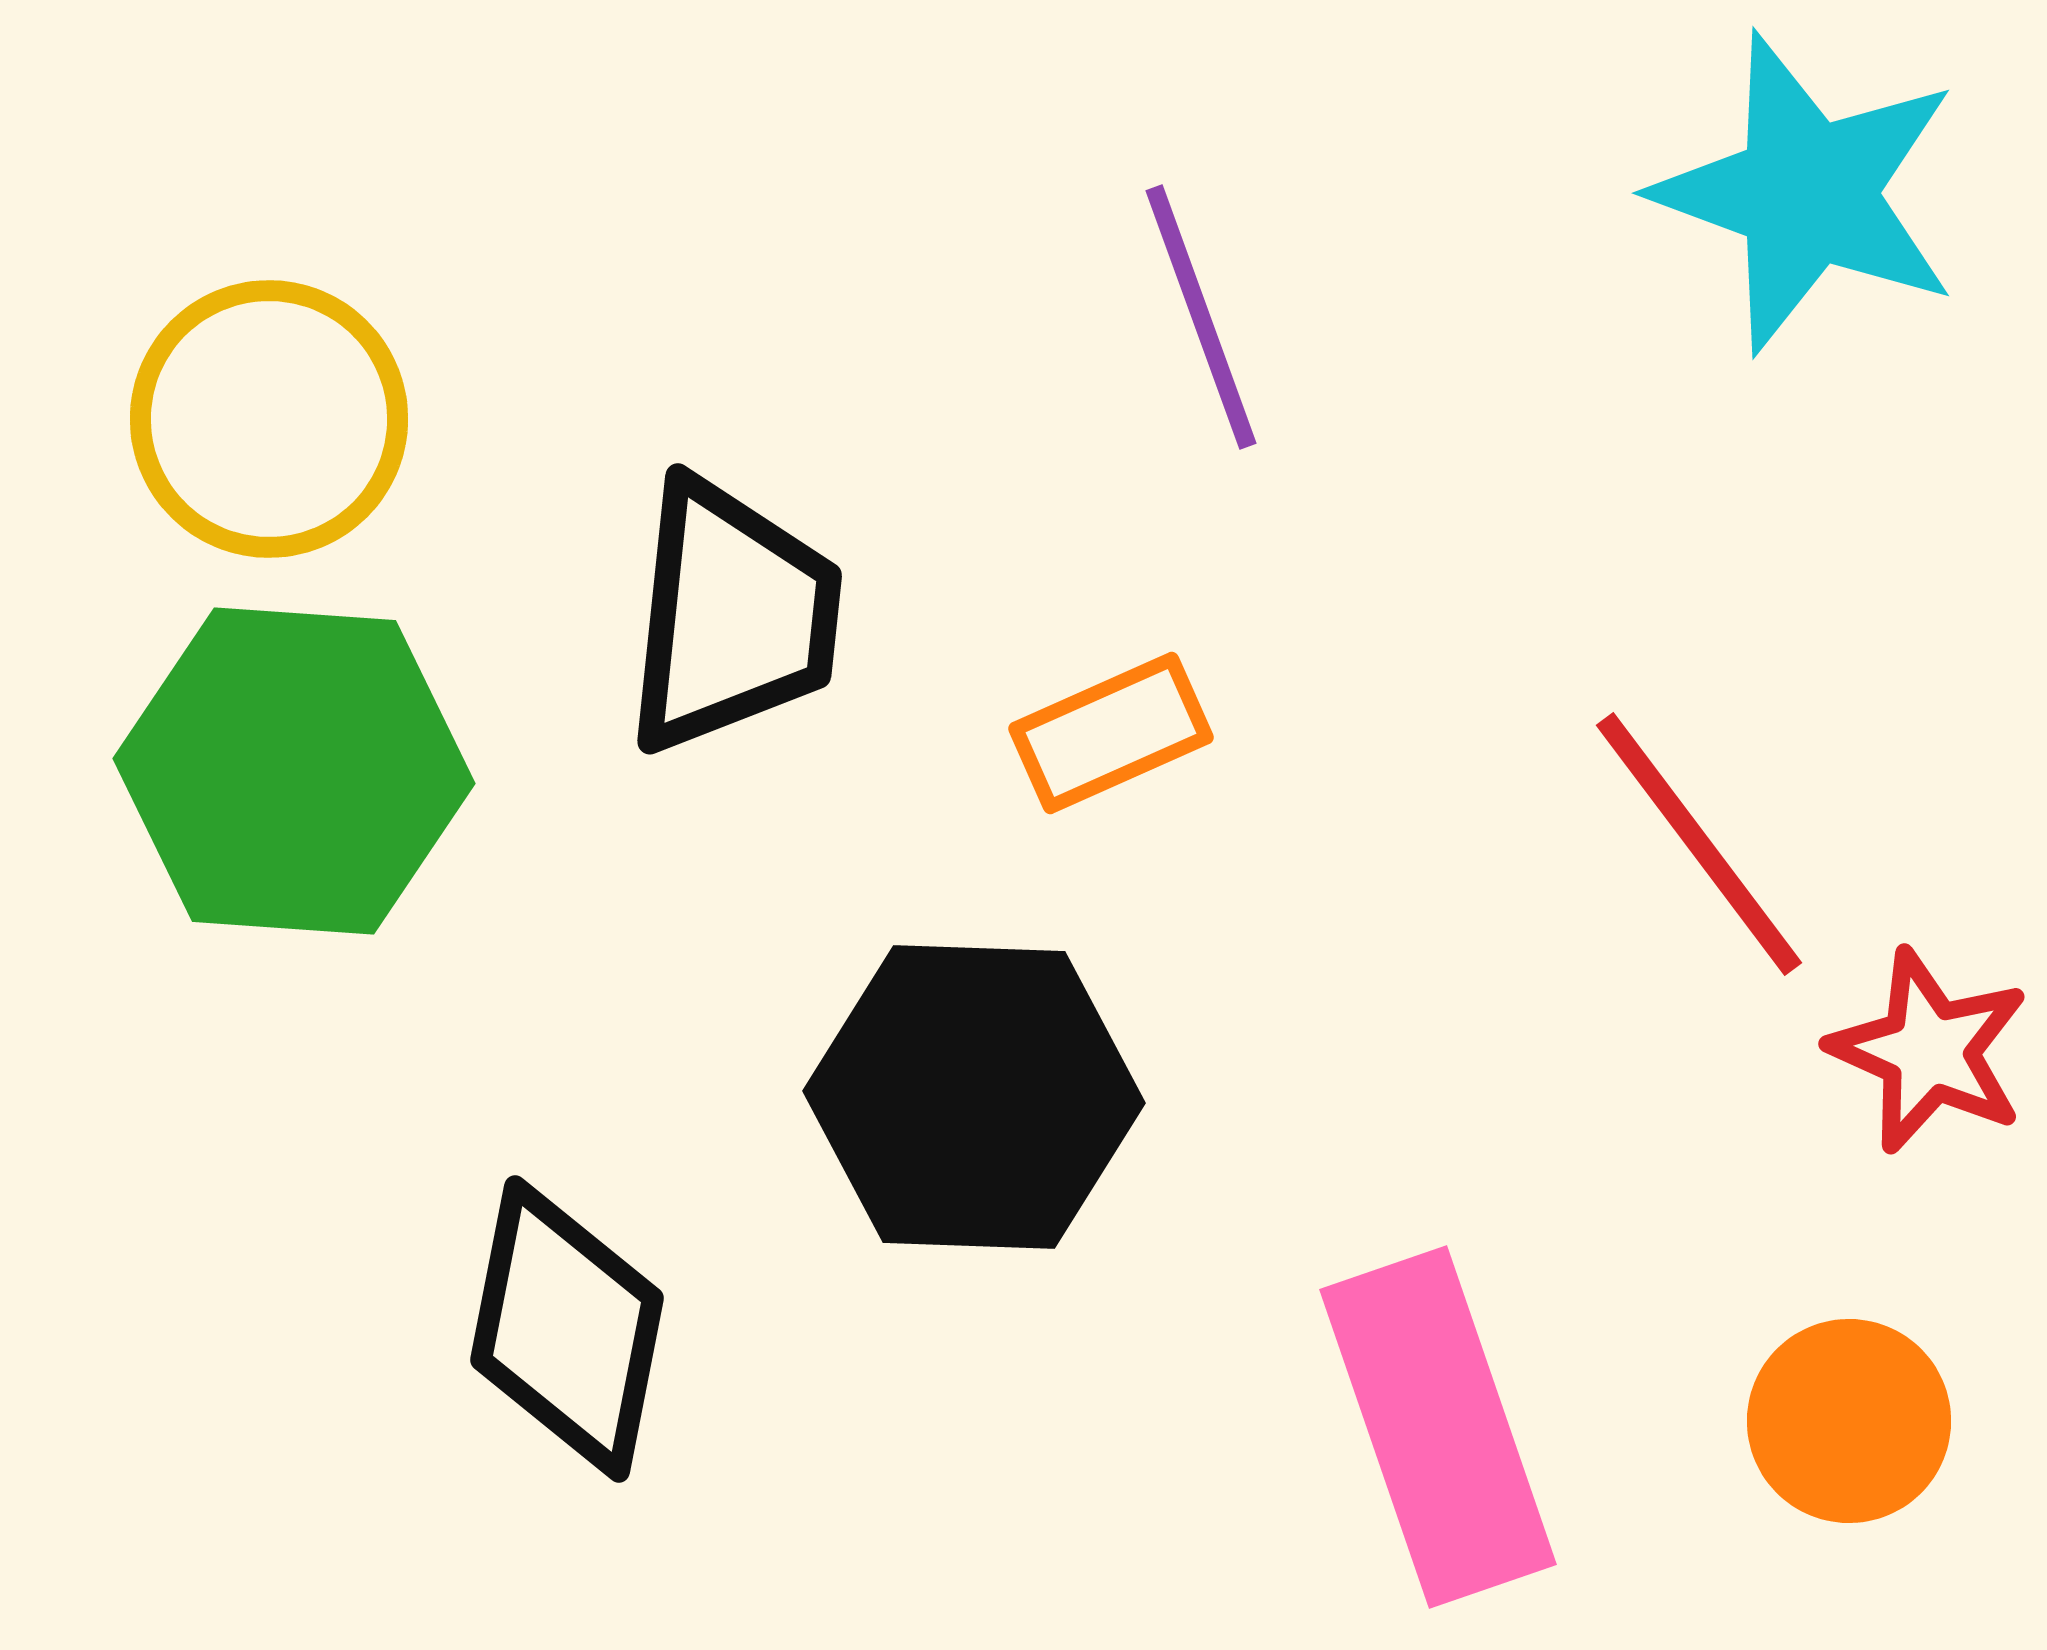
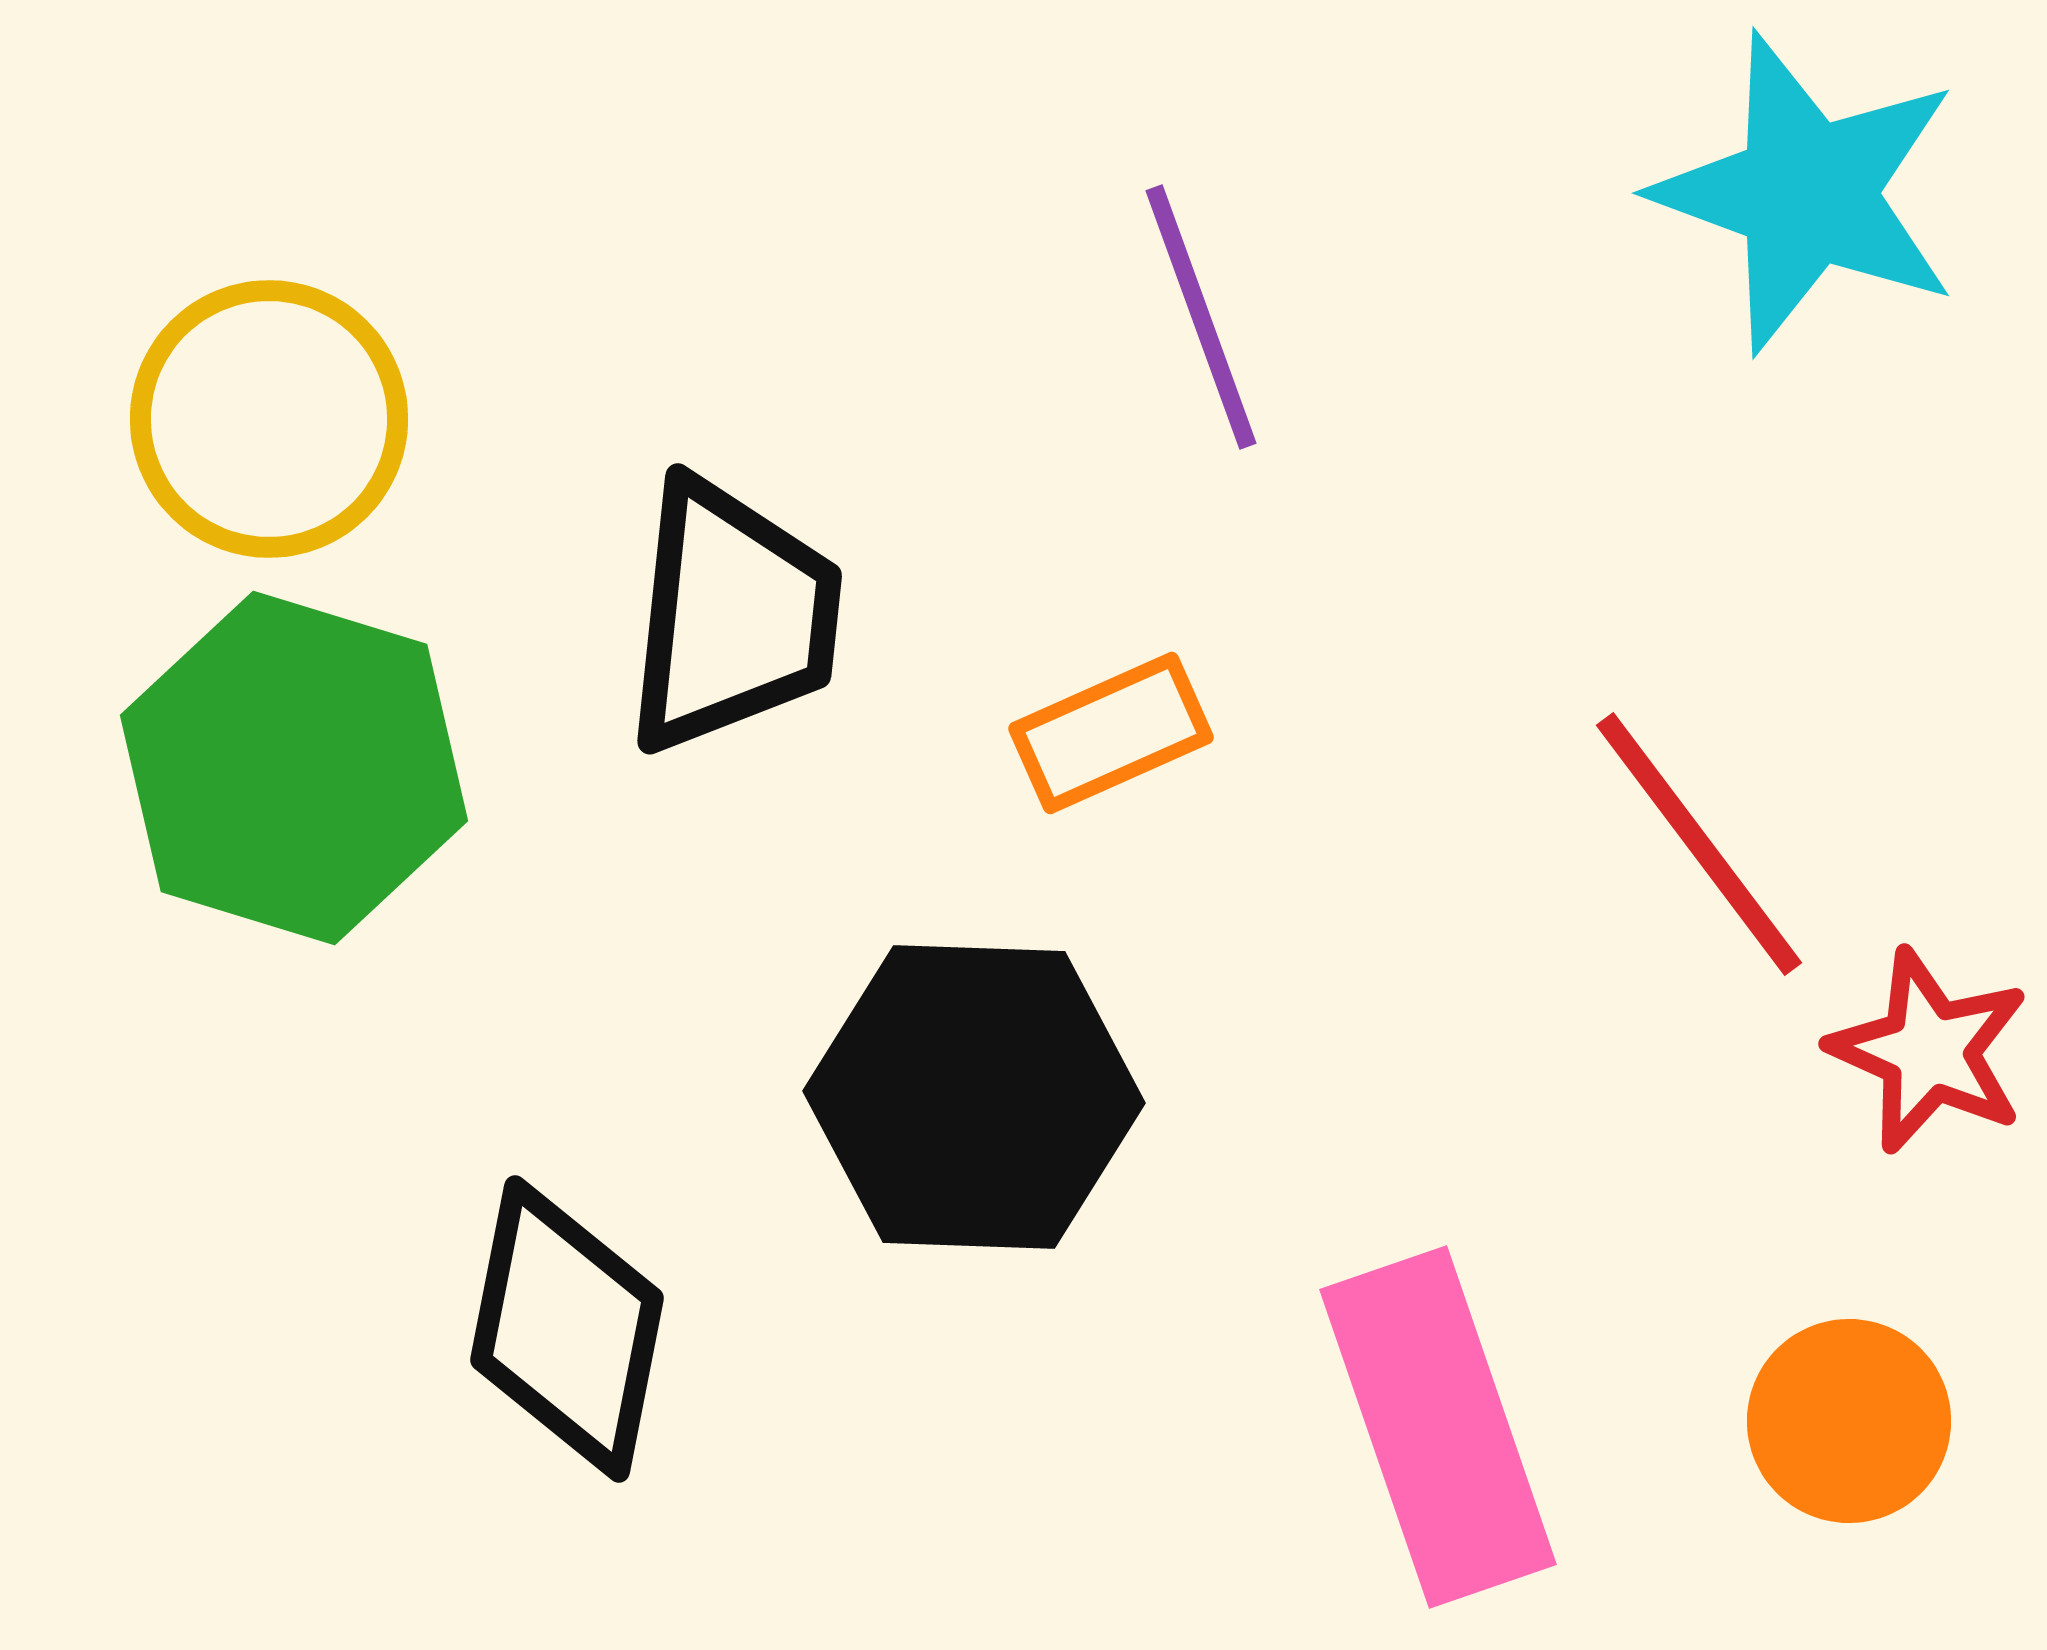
green hexagon: moved 3 px up; rotated 13 degrees clockwise
